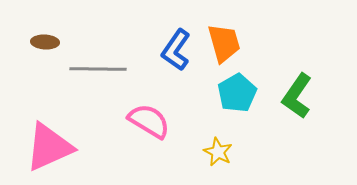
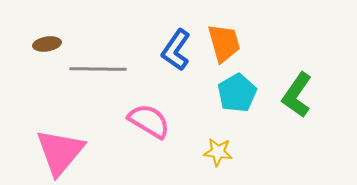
brown ellipse: moved 2 px right, 2 px down; rotated 12 degrees counterclockwise
green L-shape: moved 1 px up
pink triangle: moved 11 px right, 5 px down; rotated 26 degrees counterclockwise
yellow star: rotated 20 degrees counterclockwise
